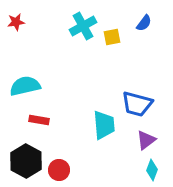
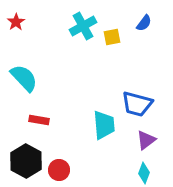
red star: rotated 24 degrees counterclockwise
cyan semicircle: moved 1 px left, 8 px up; rotated 60 degrees clockwise
cyan diamond: moved 8 px left, 3 px down
